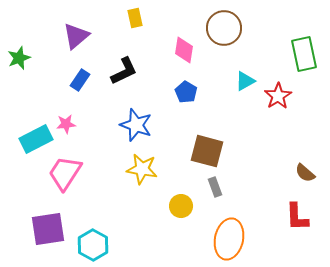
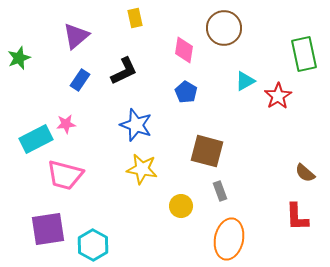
pink trapezoid: moved 2 px down; rotated 108 degrees counterclockwise
gray rectangle: moved 5 px right, 4 px down
